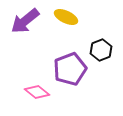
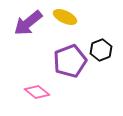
yellow ellipse: moved 1 px left
purple arrow: moved 3 px right, 2 px down
purple pentagon: moved 8 px up
